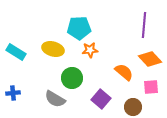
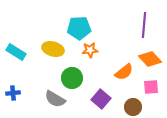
orange semicircle: rotated 102 degrees clockwise
